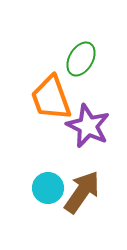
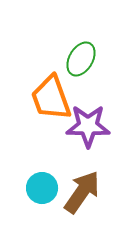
purple star: rotated 24 degrees counterclockwise
cyan circle: moved 6 px left
